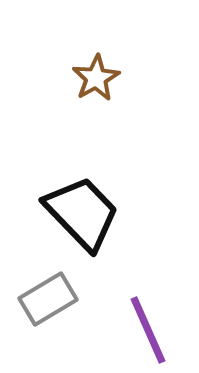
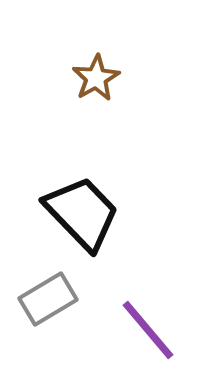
purple line: rotated 16 degrees counterclockwise
